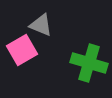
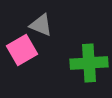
green cross: rotated 21 degrees counterclockwise
